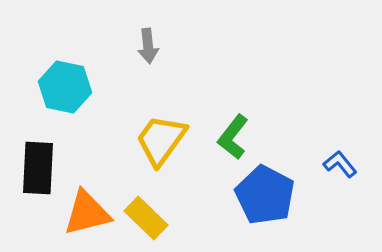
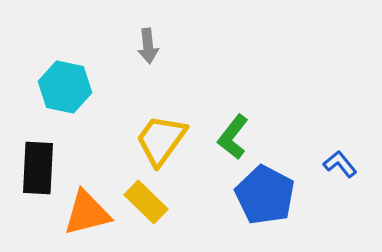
yellow rectangle: moved 16 px up
